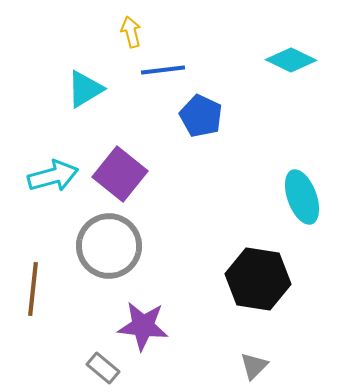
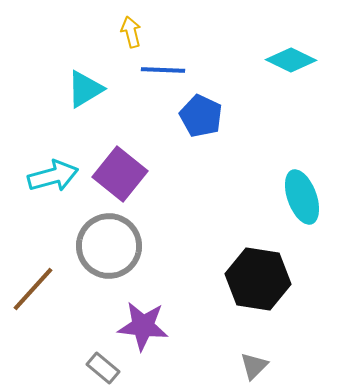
blue line: rotated 9 degrees clockwise
brown line: rotated 36 degrees clockwise
